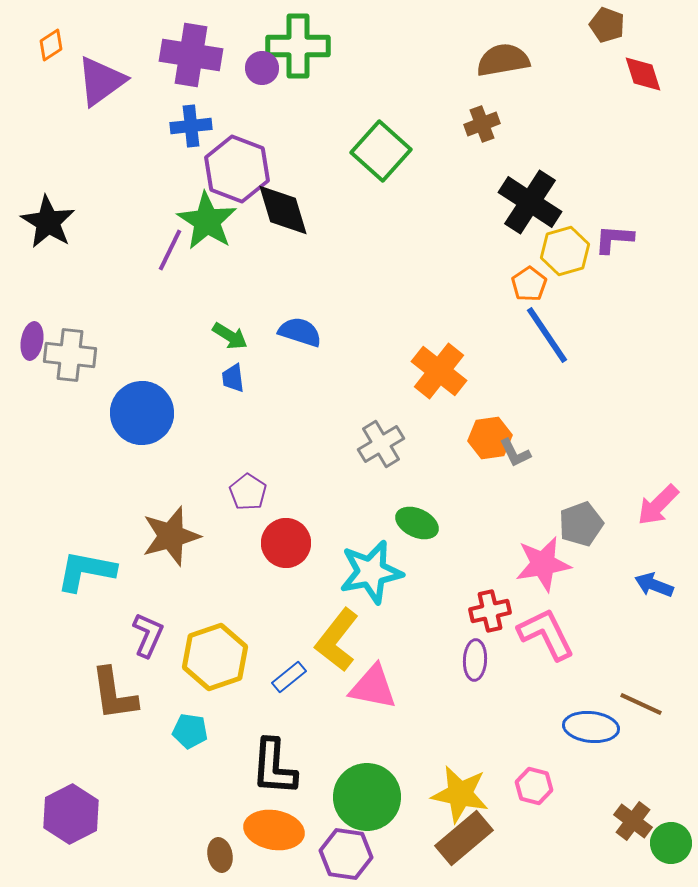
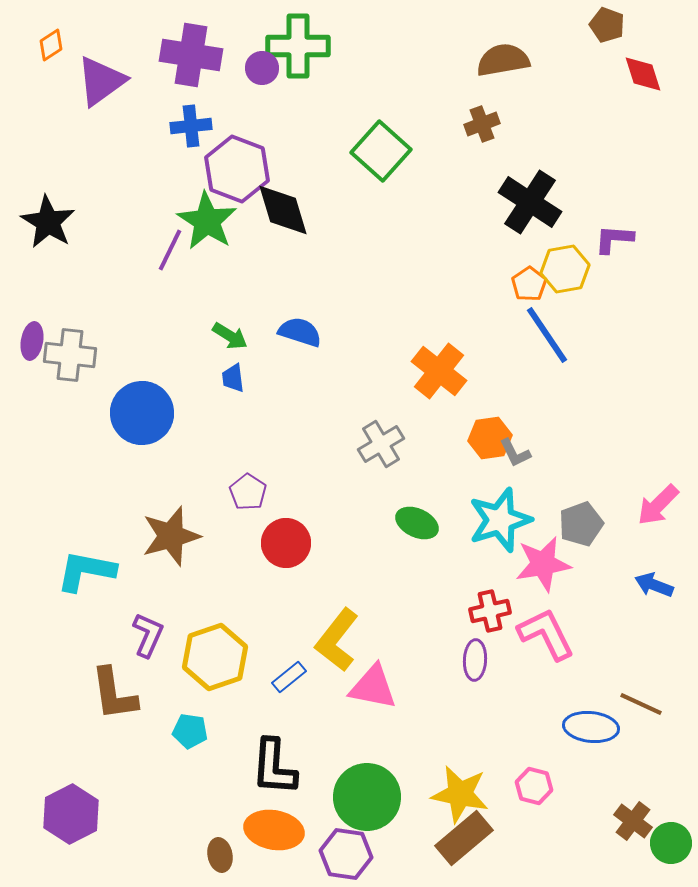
yellow hexagon at (565, 251): moved 18 px down; rotated 6 degrees clockwise
cyan star at (371, 572): moved 129 px right, 52 px up; rotated 6 degrees counterclockwise
